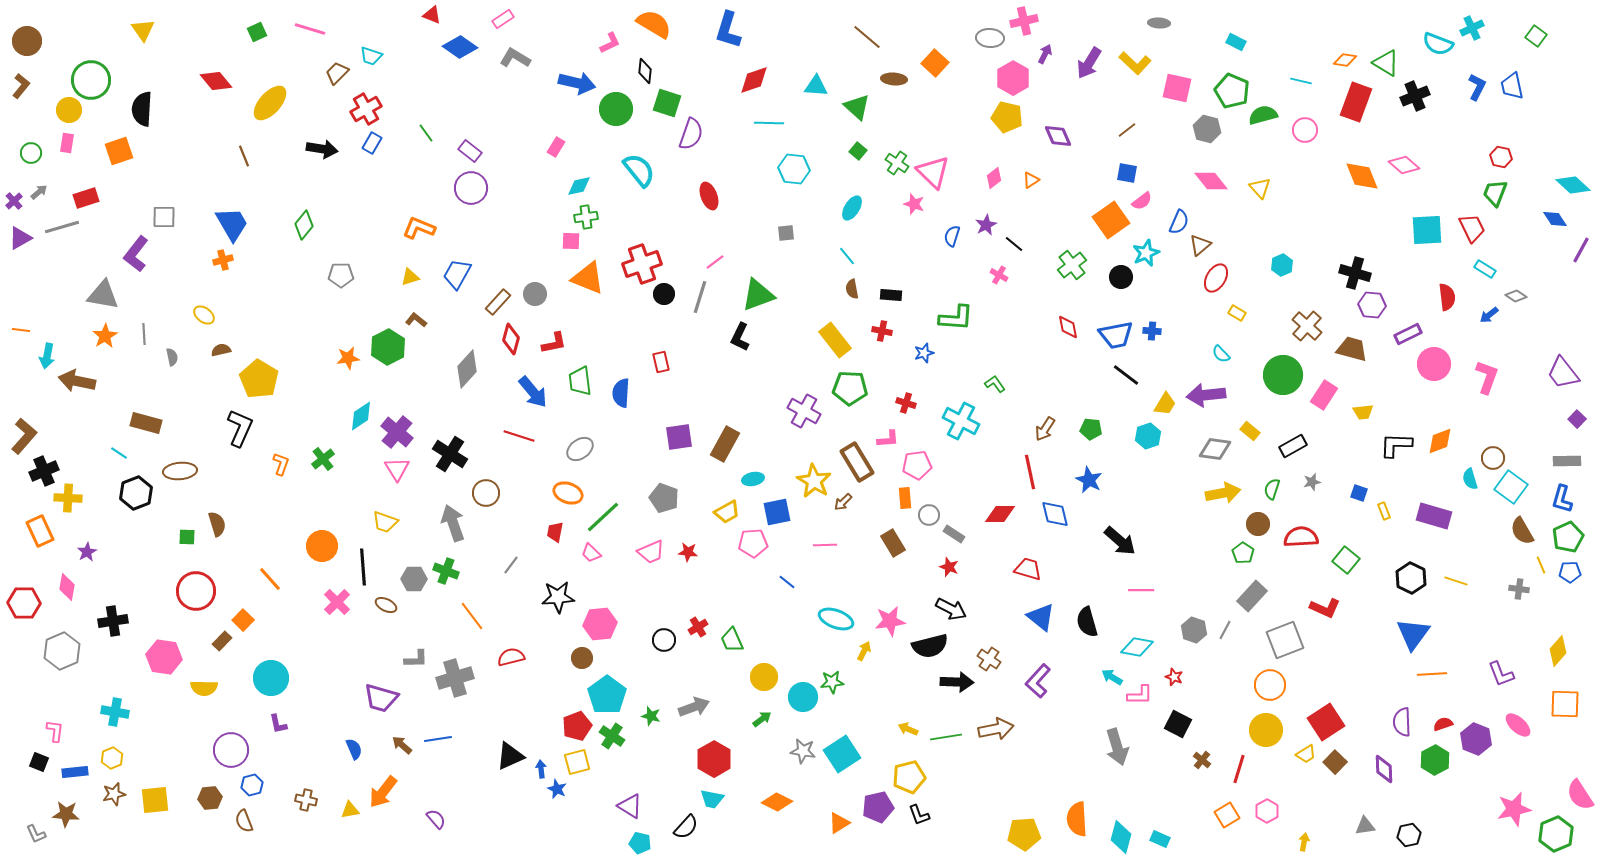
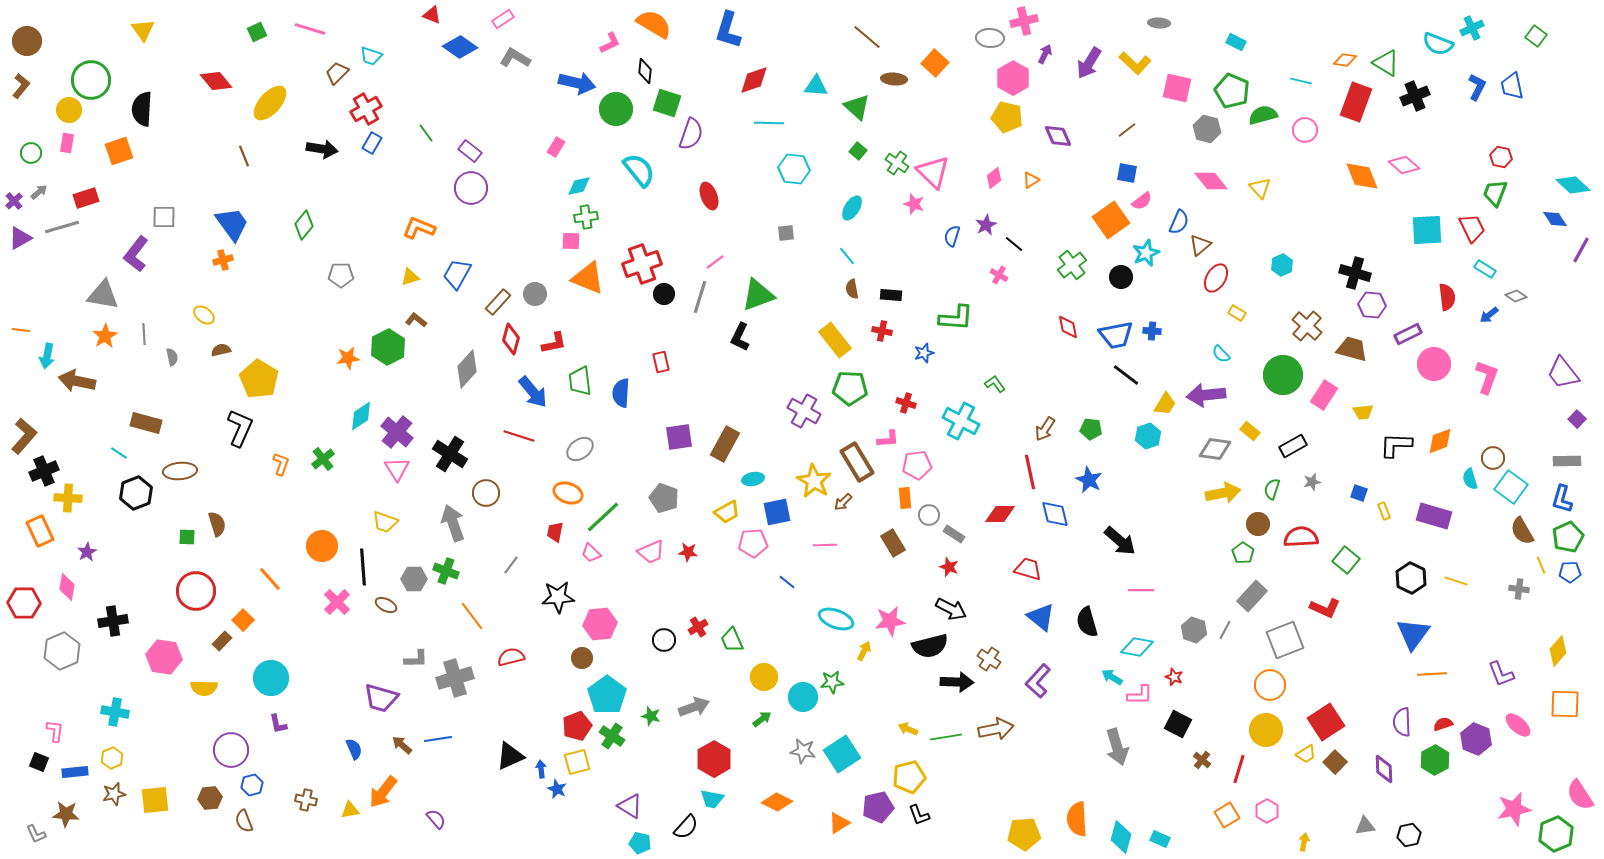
blue trapezoid at (232, 224): rotated 6 degrees counterclockwise
